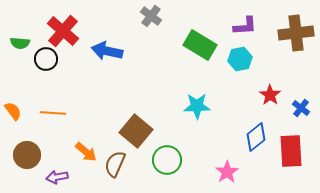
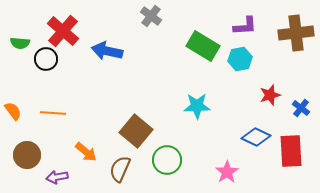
green rectangle: moved 3 px right, 1 px down
red star: rotated 20 degrees clockwise
blue diamond: rotated 64 degrees clockwise
brown semicircle: moved 5 px right, 5 px down
